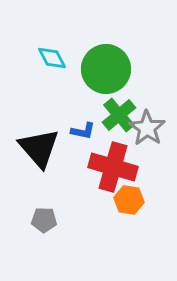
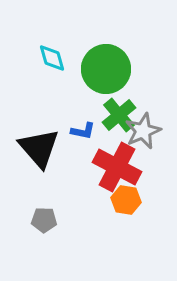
cyan diamond: rotated 12 degrees clockwise
gray star: moved 4 px left, 3 px down; rotated 15 degrees clockwise
red cross: moved 4 px right; rotated 12 degrees clockwise
orange hexagon: moved 3 px left
